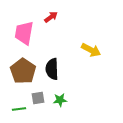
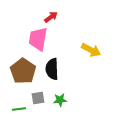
pink trapezoid: moved 14 px right, 6 px down
